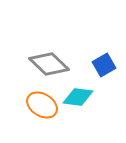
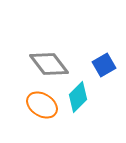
gray diamond: rotated 9 degrees clockwise
cyan diamond: rotated 52 degrees counterclockwise
